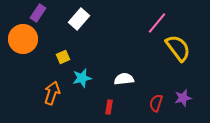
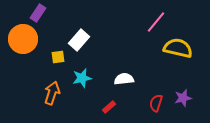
white rectangle: moved 21 px down
pink line: moved 1 px left, 1 px up
yellow semicircle: rotated 40 degrees counterclockwise
yellow square: moved 5 px left; rotated 16 degrees clockwise
red rectangle: rotated 40 degrees clockwise
